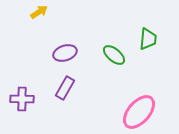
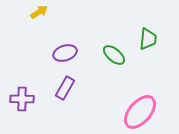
pink ellipse: moved 1 px right
